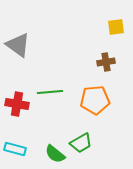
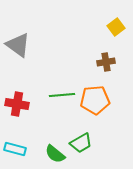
yellow square: rotated 30 degrees counterclockwise
green line: moved 12 px right, 3 px down
